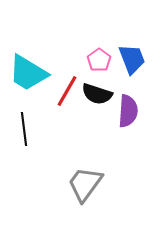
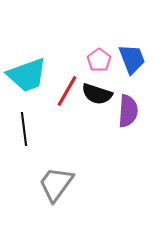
cyan trapezoid: moved 1 px left, 2 px down; rotated 51 degrees counterclockwise
gray trapezoid: moved 29 px left
